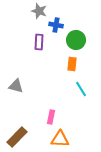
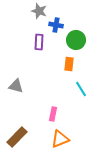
orange rectangle: moved 3 px left
pink rectangle: moved 2 px right, 3 px up
orange triangle: rotated 24 degrees counterclockwise
